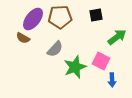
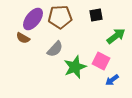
green arrow: moved 1 px left, 1 px up
blue arrow: rotated 56 degrees clockwise
